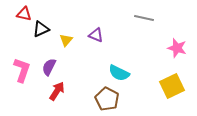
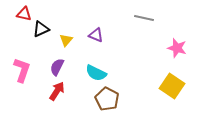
purple semicircle: moved 8 px right
cyan semicircle: moved 23 px left
yellow square: rotated 30 degrees counterclockwise
